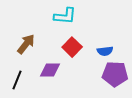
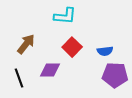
purple pentagon: moved 1 px down
black line: moved 2 px right, 2 px up; rotated 42 degrees counterclockwise
